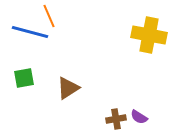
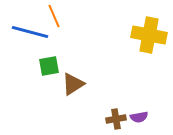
orange line: moved 5 px right
green square: moved 25 px right, 12 px up
brown triangle: moved 5 px right, 4 px up
purple semicircle: rotated 42 degrees counterclockwise
